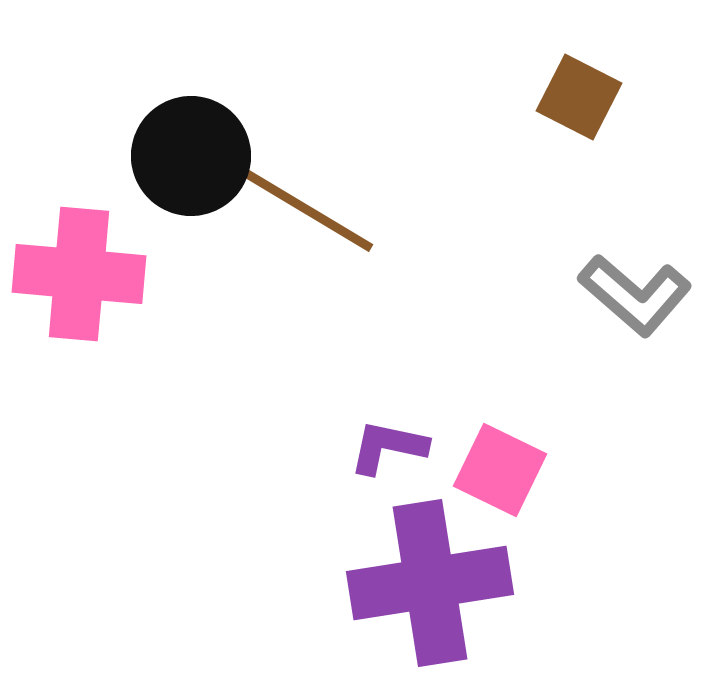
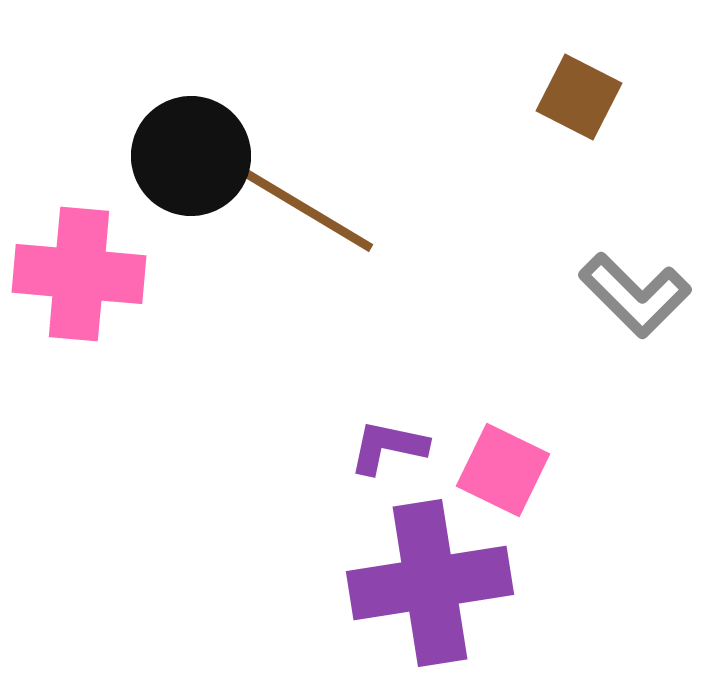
gray L-shape: rotated 4 degrees clockwise
pink square: moved 3 px right
